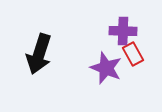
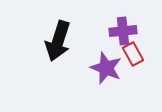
purple cross: rotated 8 degrees counterclockwise
black arrow: moved 19 px right, 13 px up
